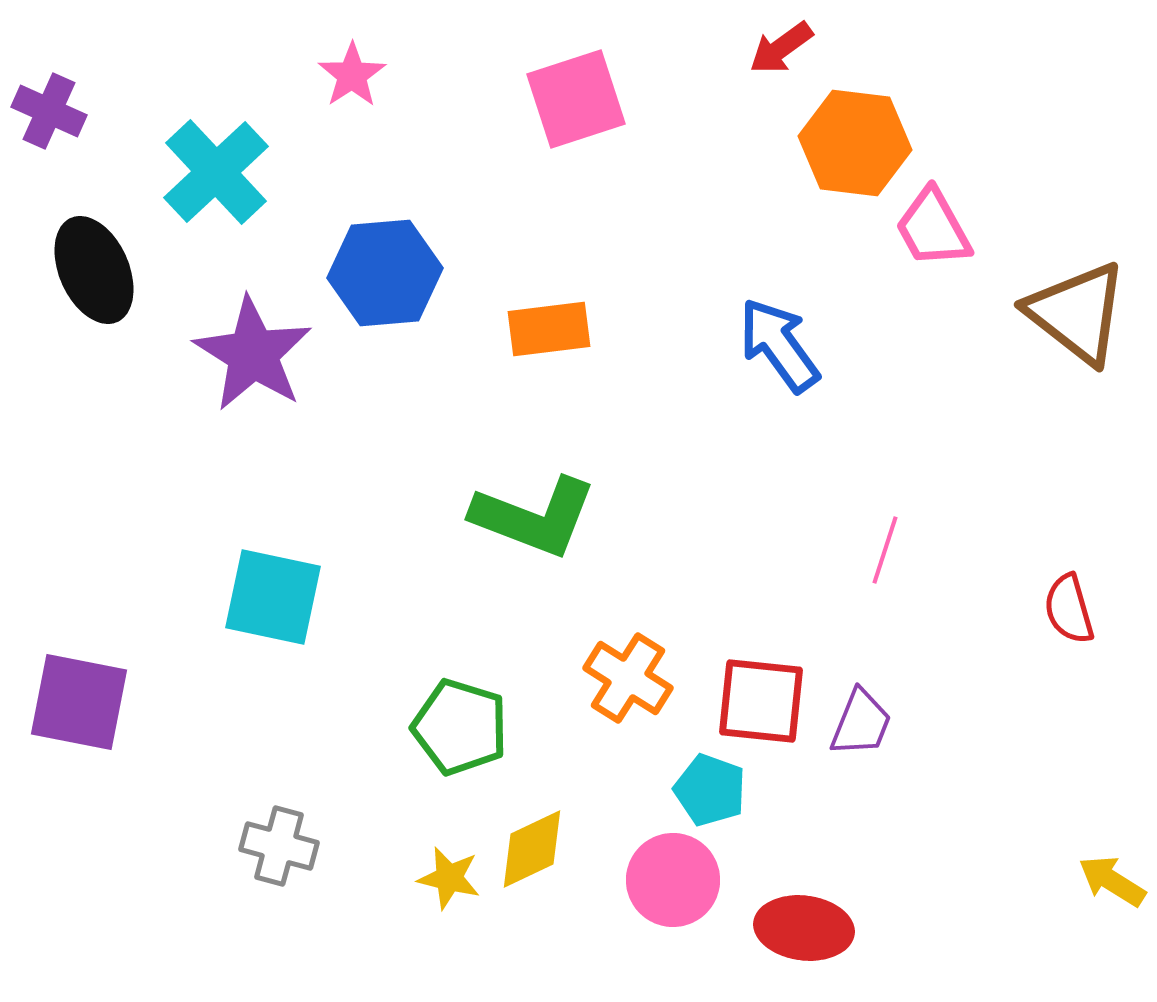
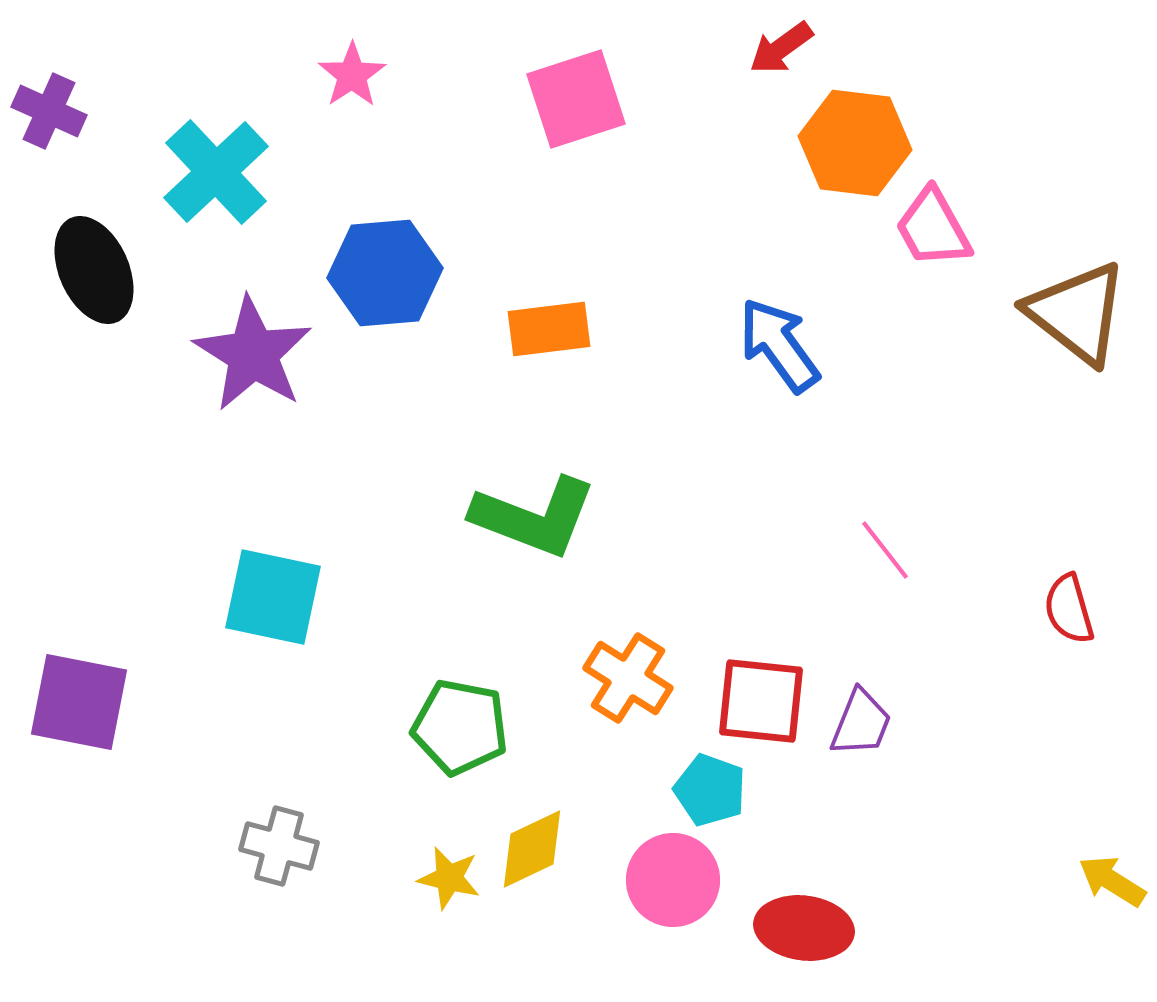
pink line: rotated 56 degrees counterclockwise
green pentagon: rotated 6 degrees counterclockwise
